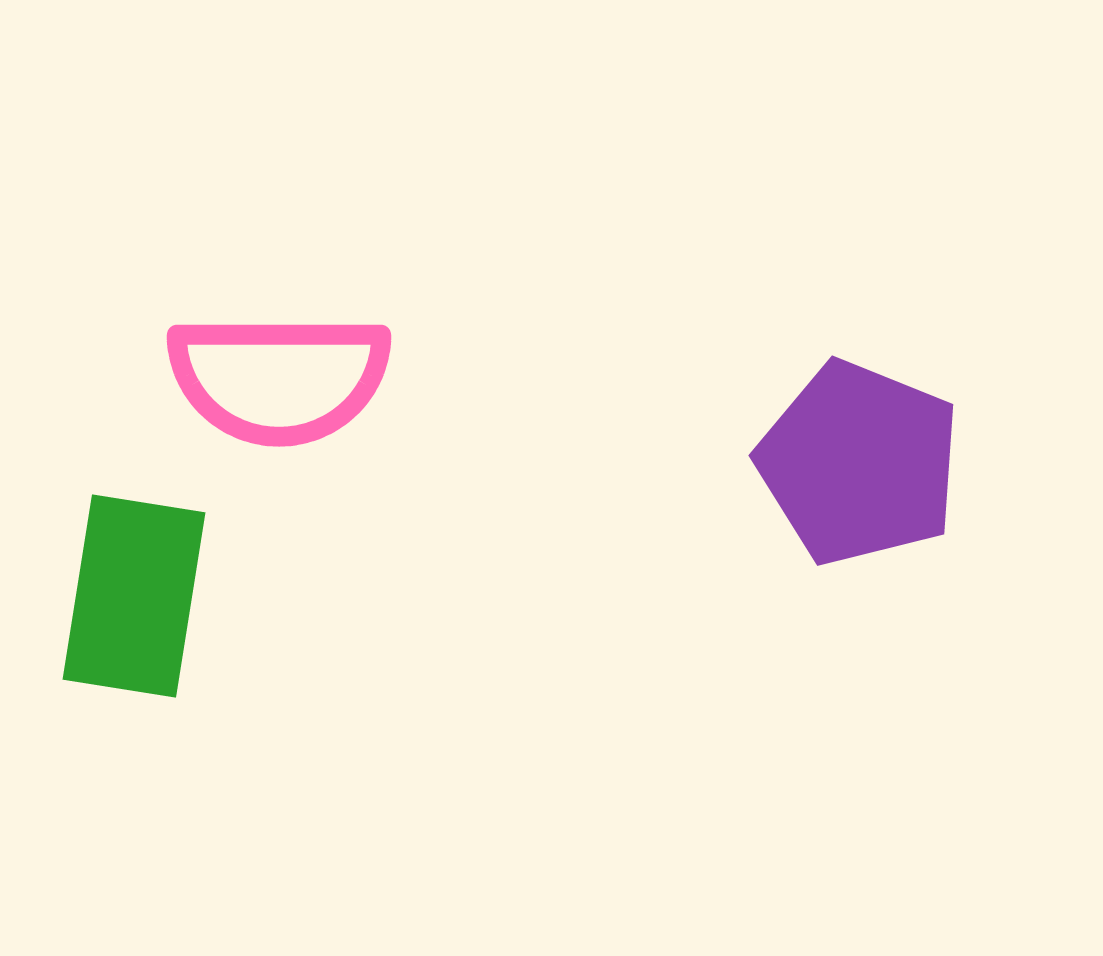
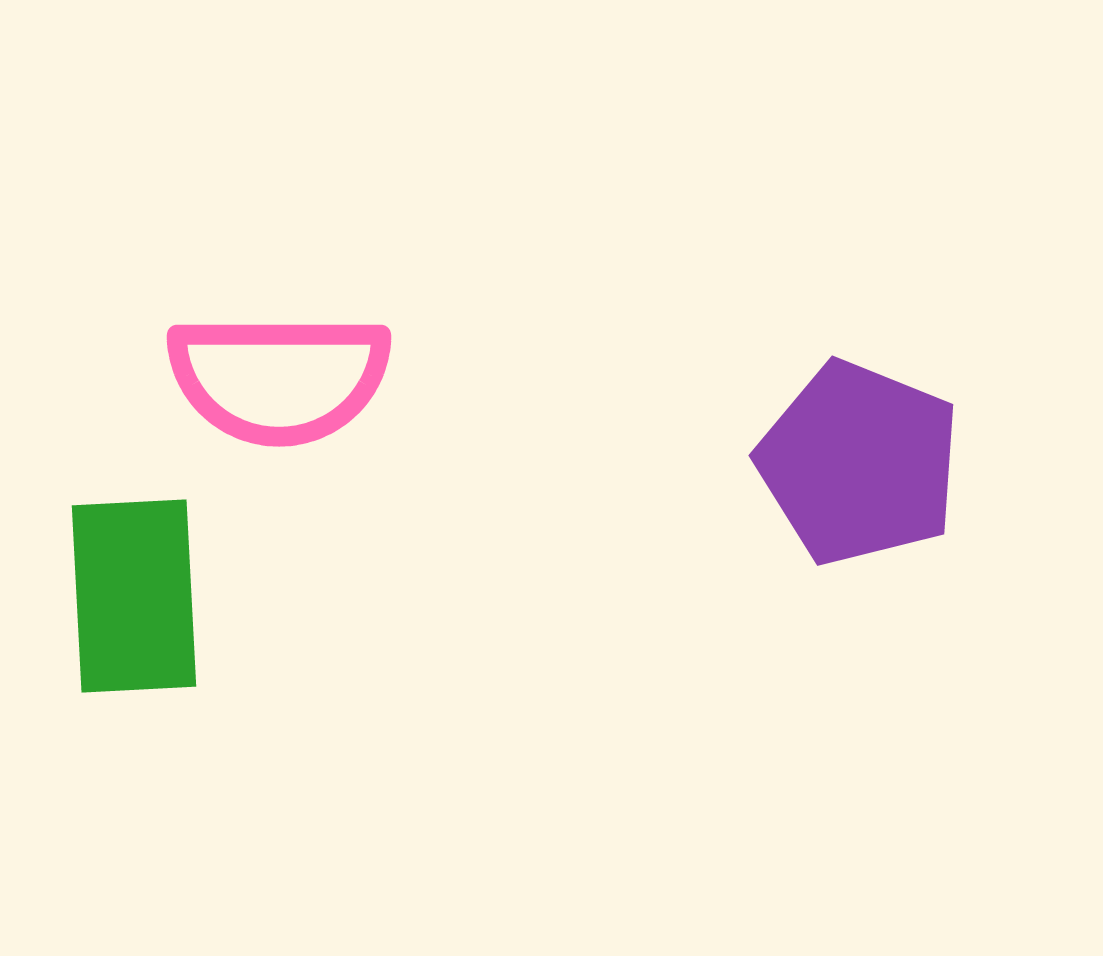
green rectangle: rotated 12 degrees counterclockwise
